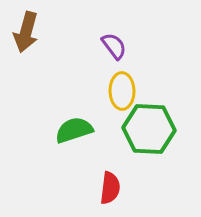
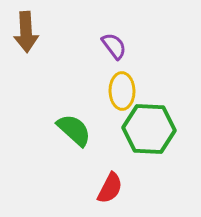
brown arrow: rotated 18 degrees counterclockwise
green semicircle: rotated 60 degrees clockwise
red semicircle: rotated 20 degrees clockwise
